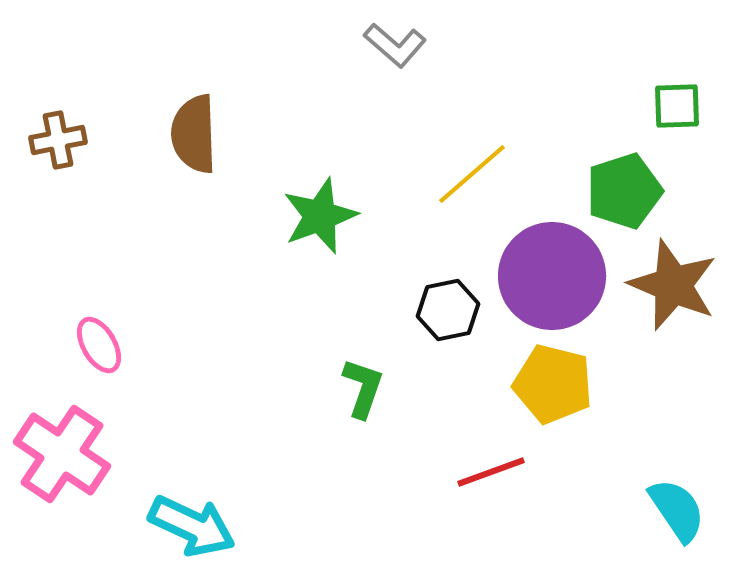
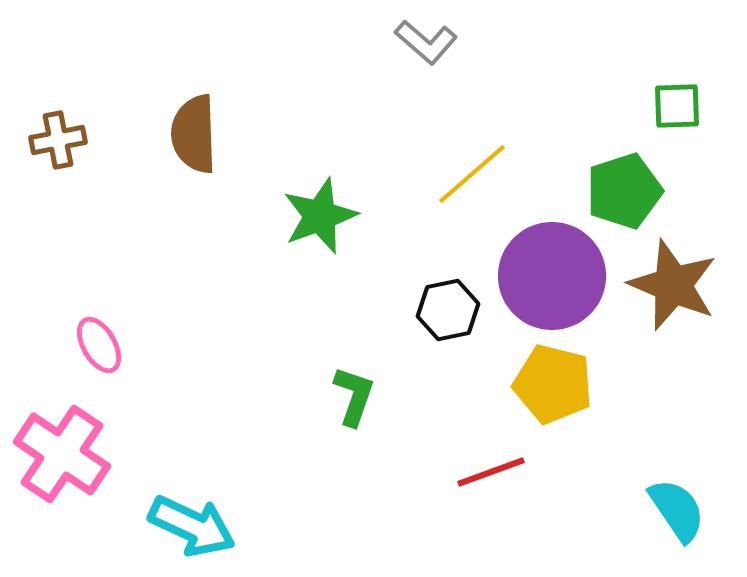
gray L-shape: moved 31 px right, 3 px up
green L-shape: moved 9 px left, 8 px down
